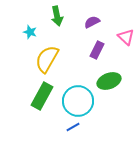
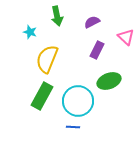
yellow semicircle: rotated 8 degrees counterclockwise
blue line: rotated 32 degrees clockwise
